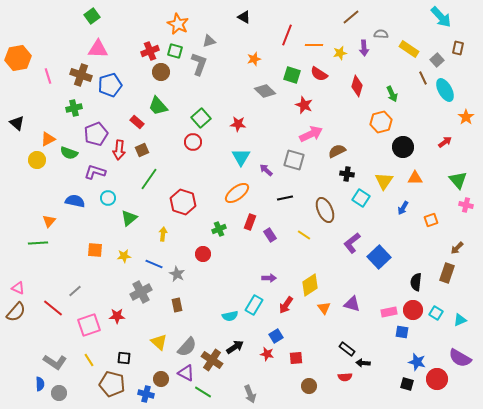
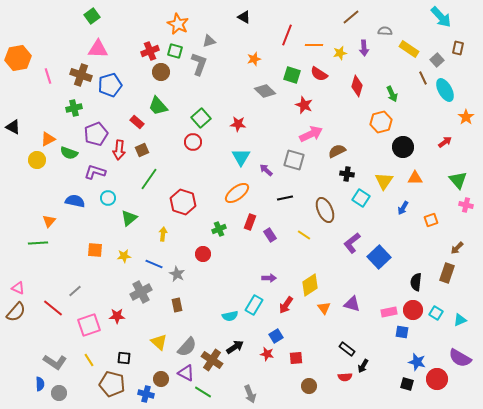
gray semicircle at (381, 34): moved 4 px right, 3 px up
black triangle at (17, 123): moved 4 px left, 4 px down; rotated 14 degrees counterclockwise
black arrow at (363, 363): moved 3 px down; rotated 64 degrees counterclockwise
